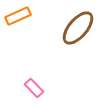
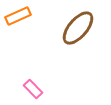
pink rectangle: moved 1 px left, 1 px down
